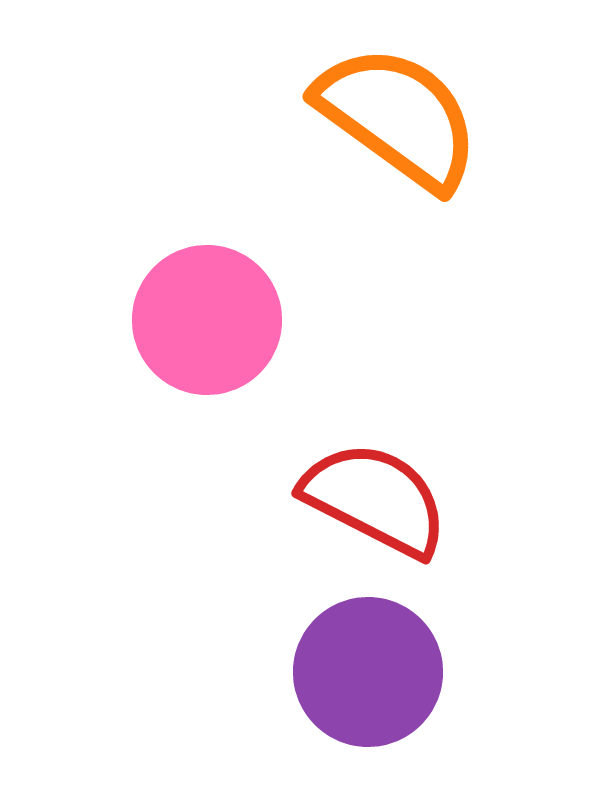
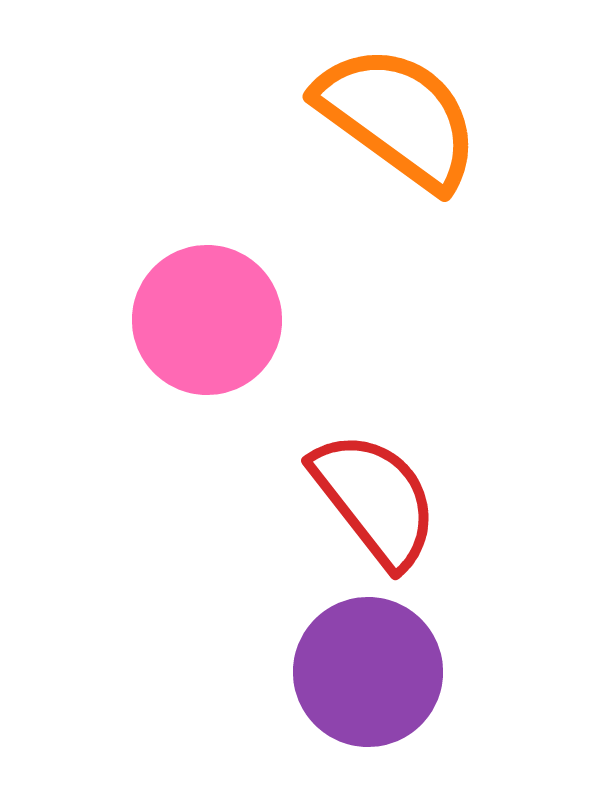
red semicircle: rotated 25 degrees clockwise
